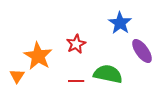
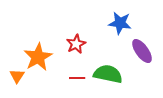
blue star: rotated 25 degrees counterclockwise
orange star: moved 1 px down; rotated 12 degrees clockwise
red line: moved 1 px right, 3 px up
